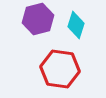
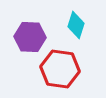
purple hexagon: moved 8 px left, 18 px down; rotated 16 degrees clockwise
